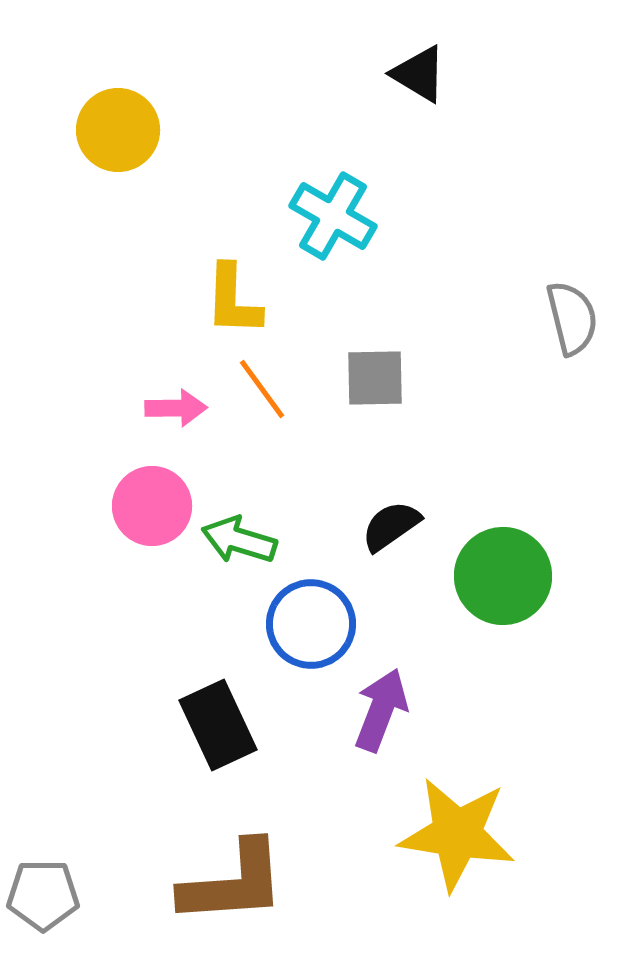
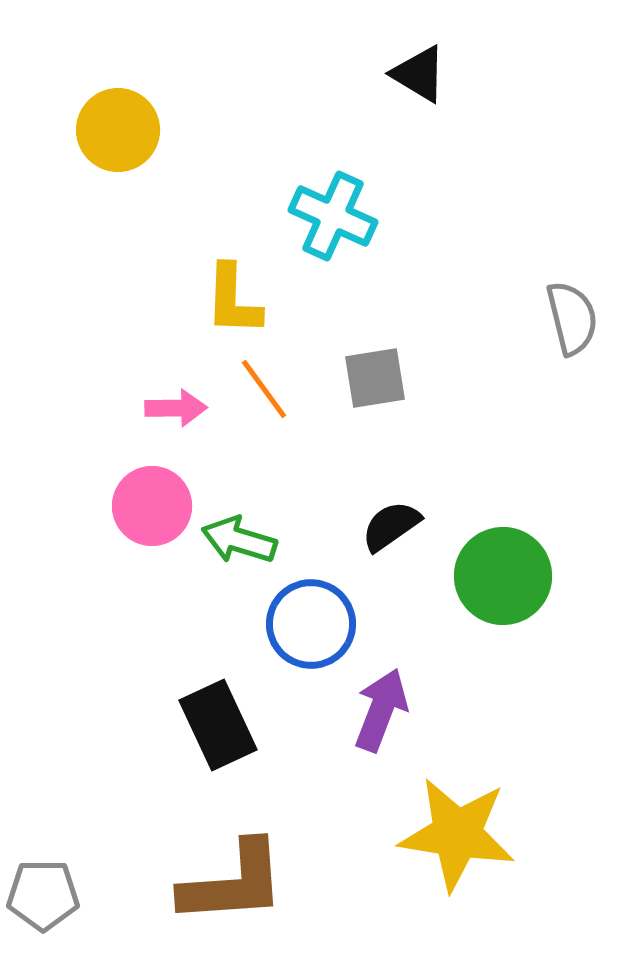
cyan cross: rotated 6 degrees counterclockwise
gray square: rotated 8 degrees counterclockwise
orange line: moved 2 px right
